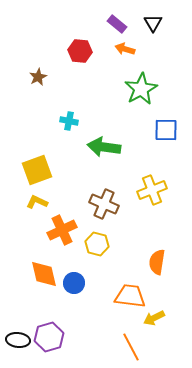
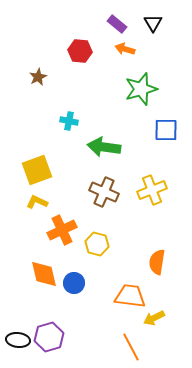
green star: rotated 12 degrees clockwise
brown cross: moved 12 px up
